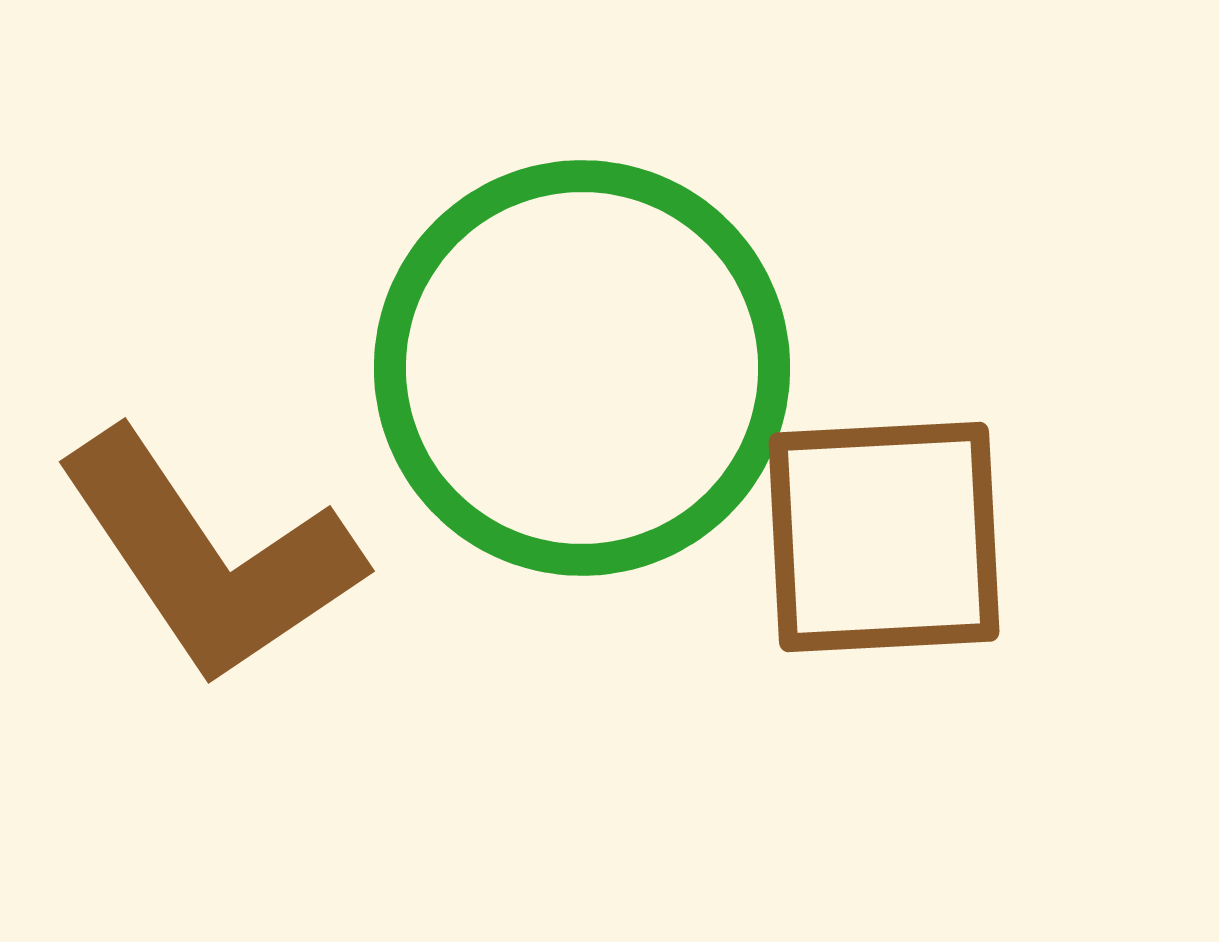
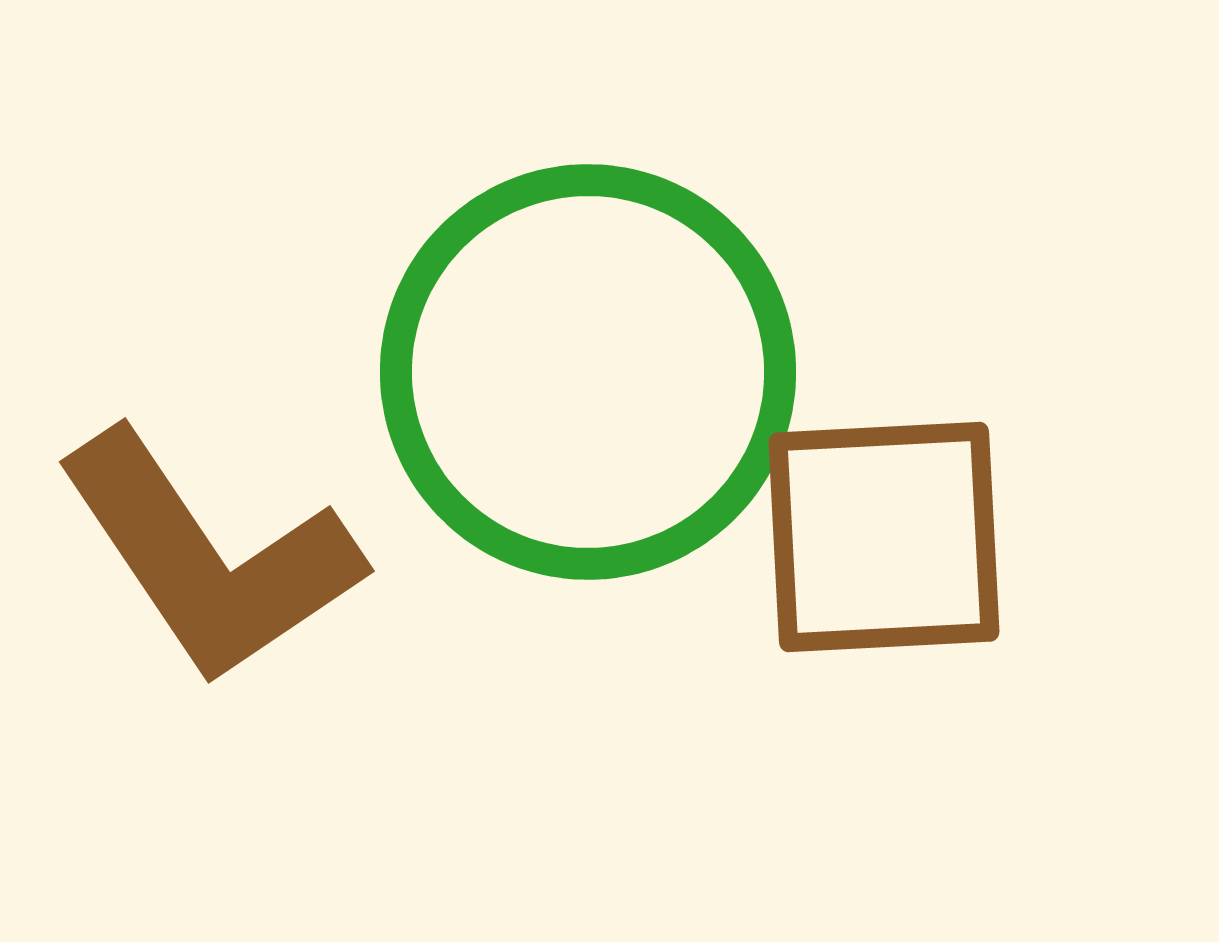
green circle: moved 6 px right, 4 px down
